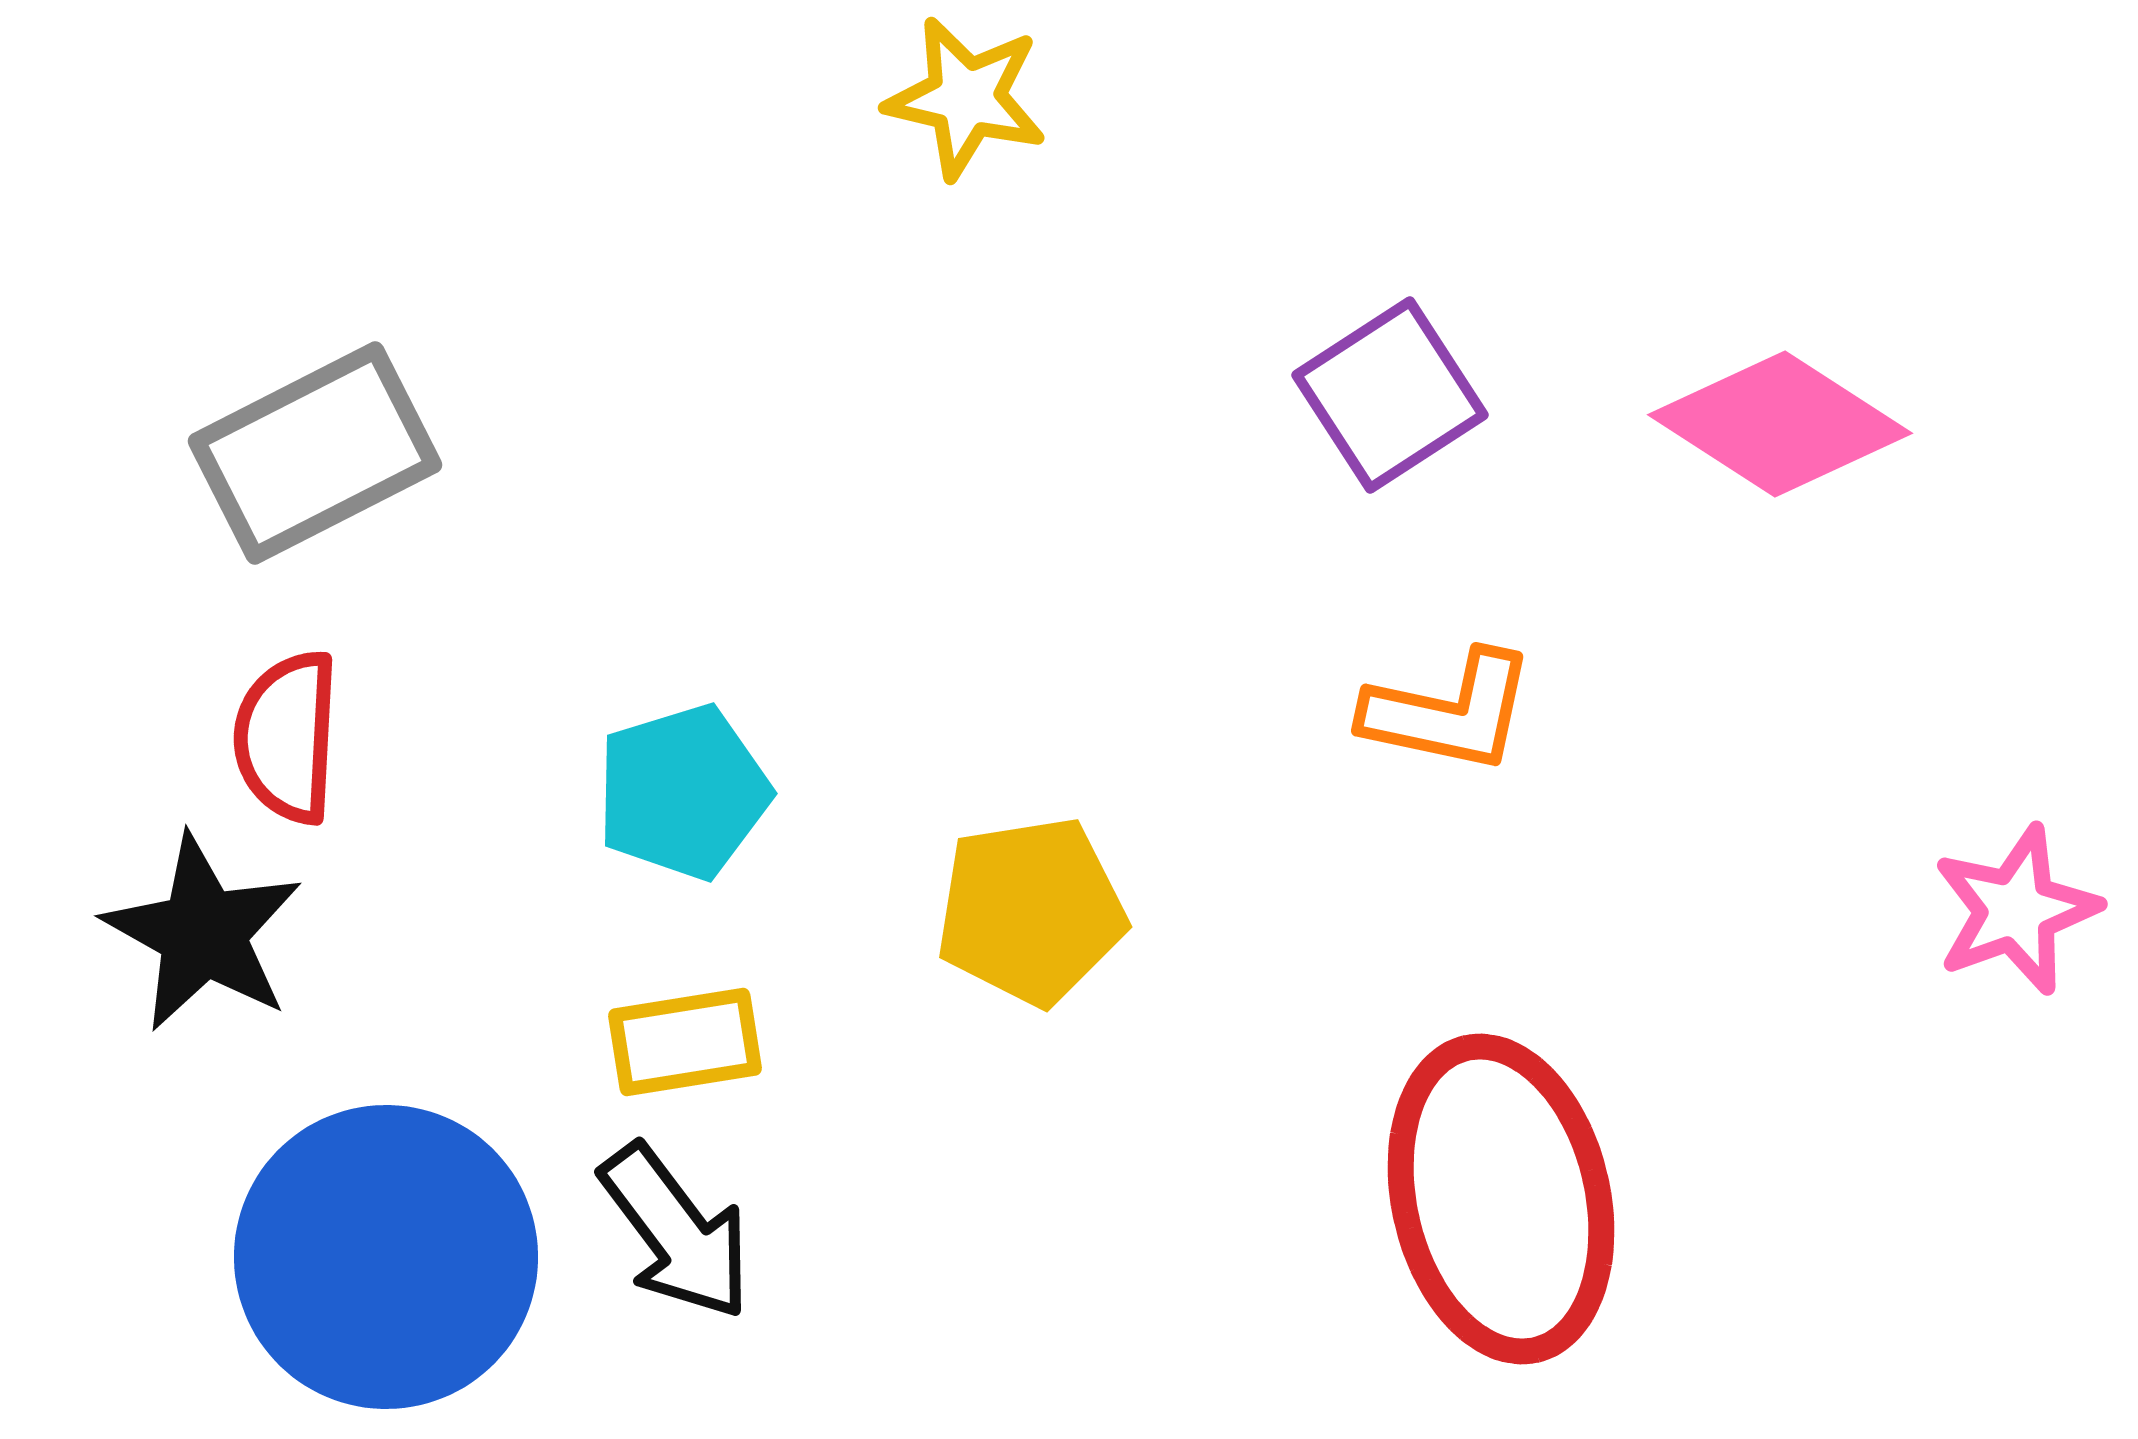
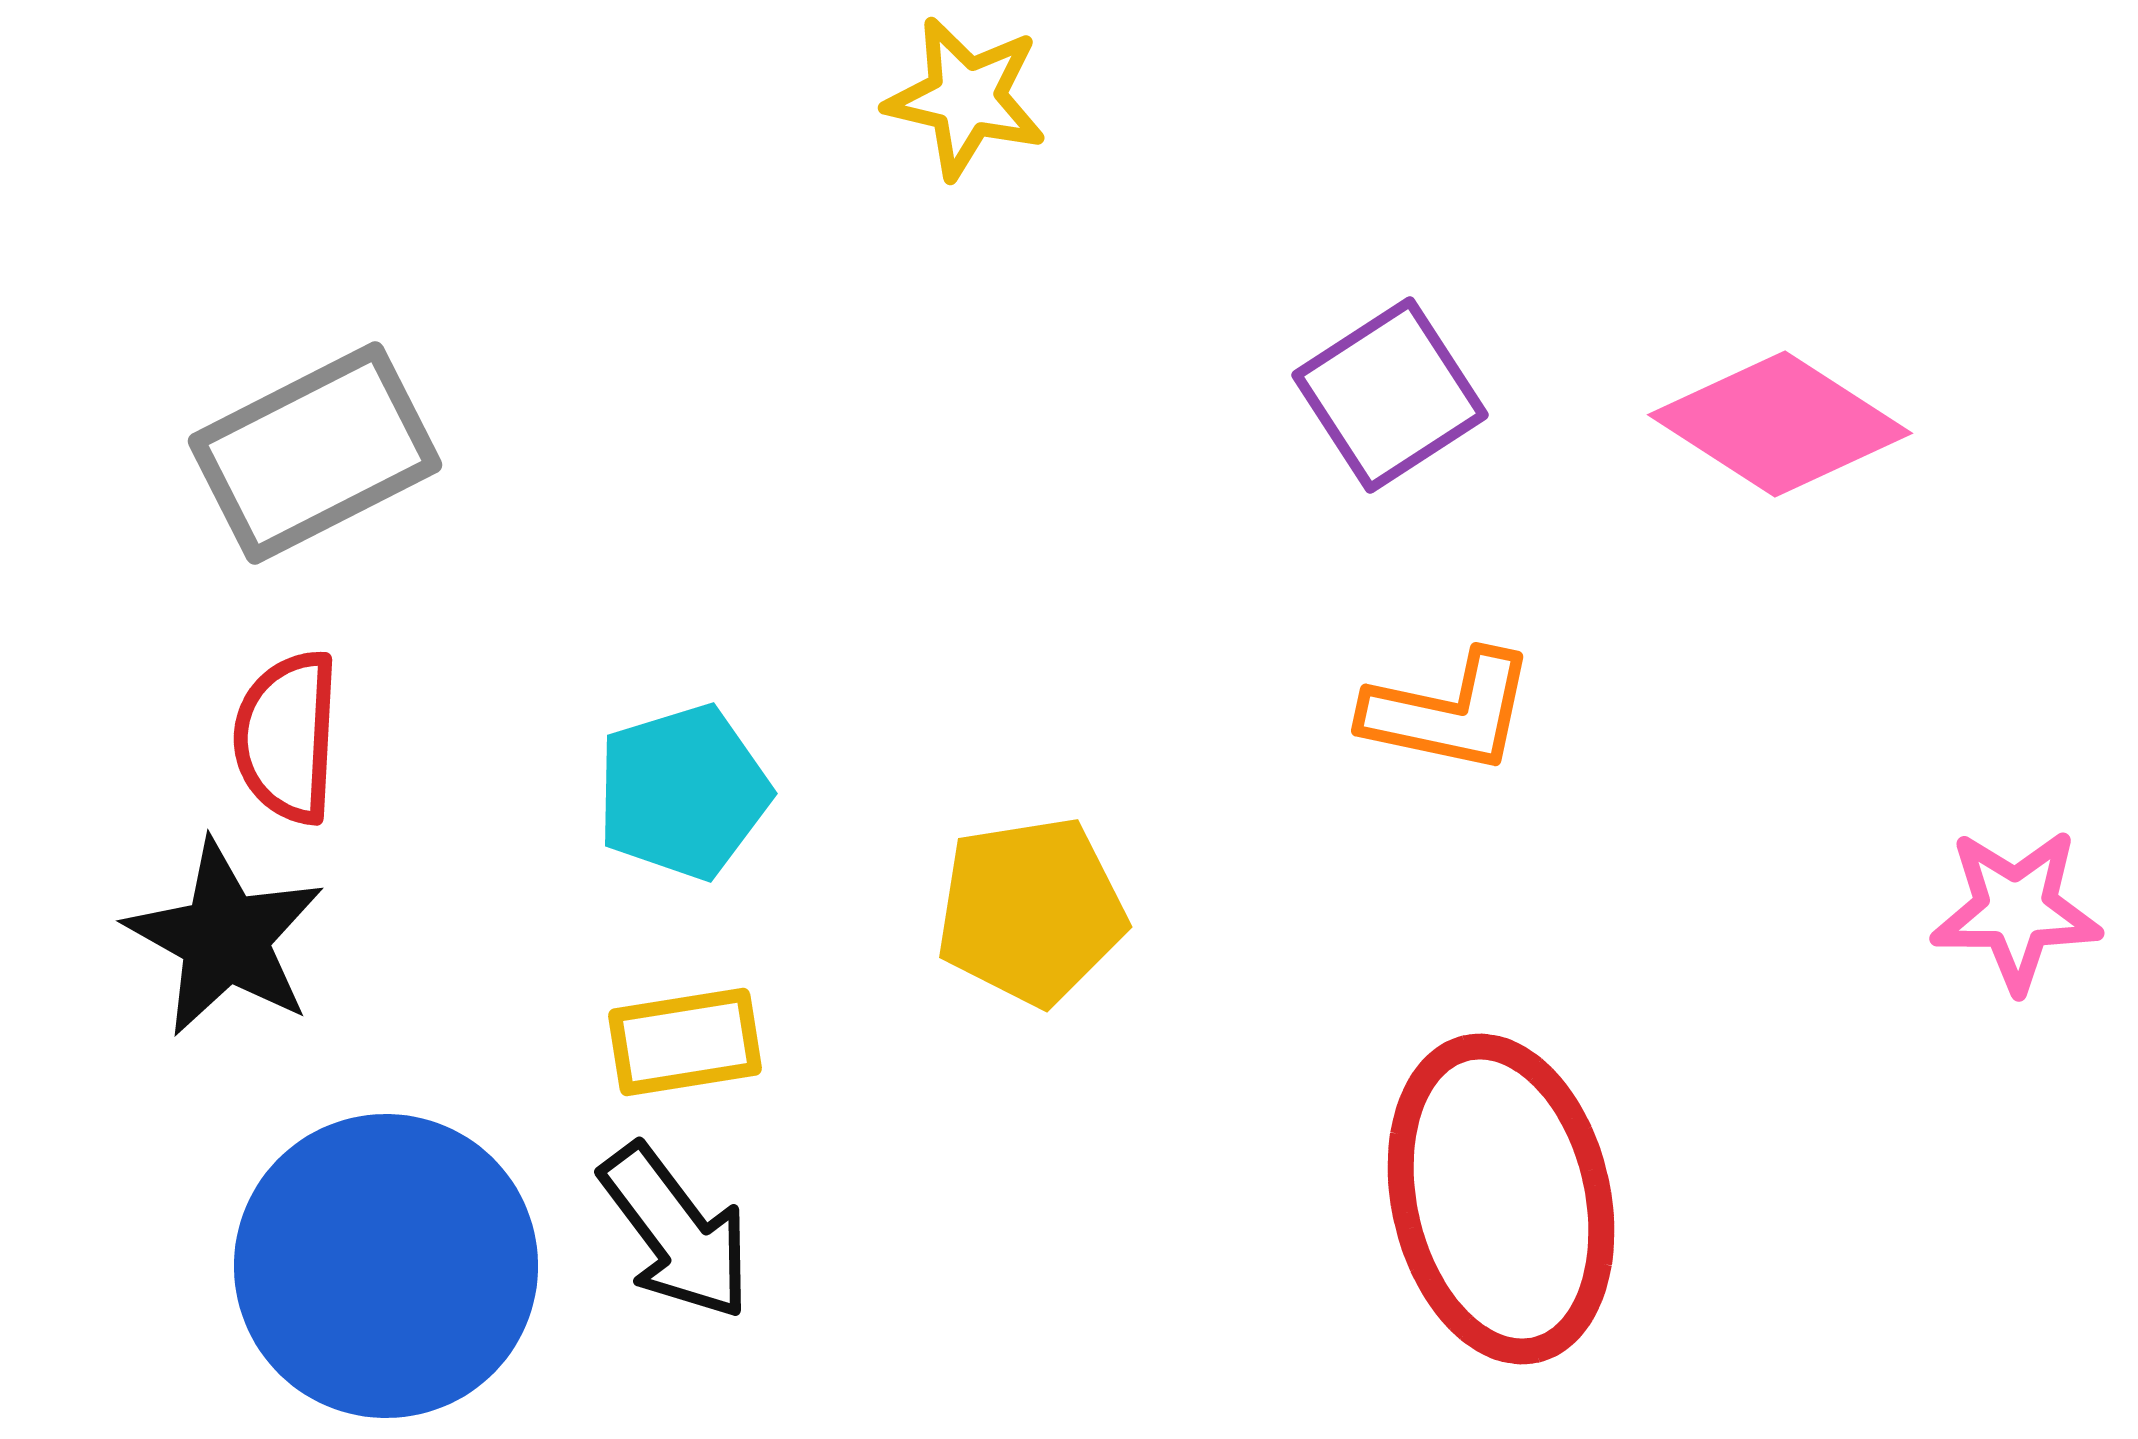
pink star: rotated 20 degrees clockwise
black star: moved 22 px right, 5 px down
blue circle: moved 9 px down
